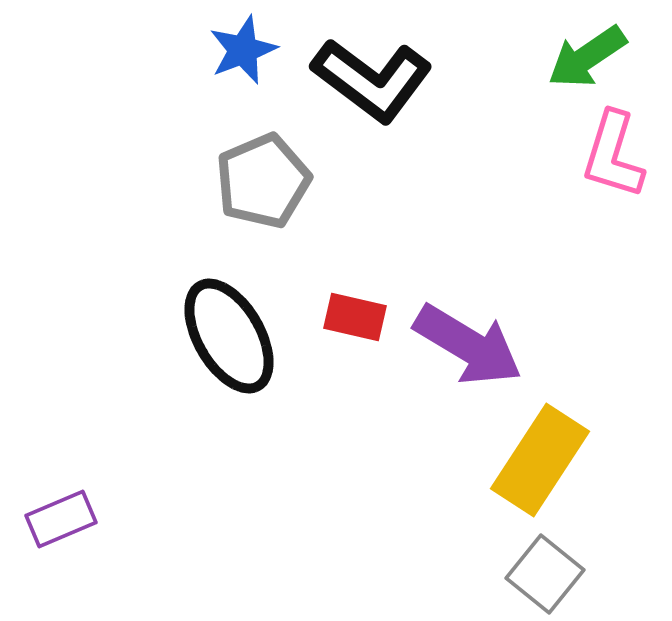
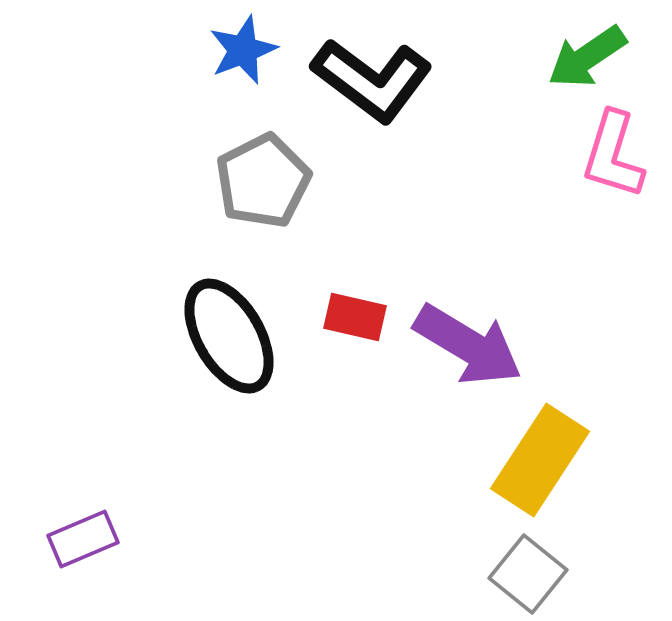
gray pentagon: rotated 4 degrees counterclockwise
purple rectangle: moved 22 px right, 20 px down
gray square: moved 17 px left
